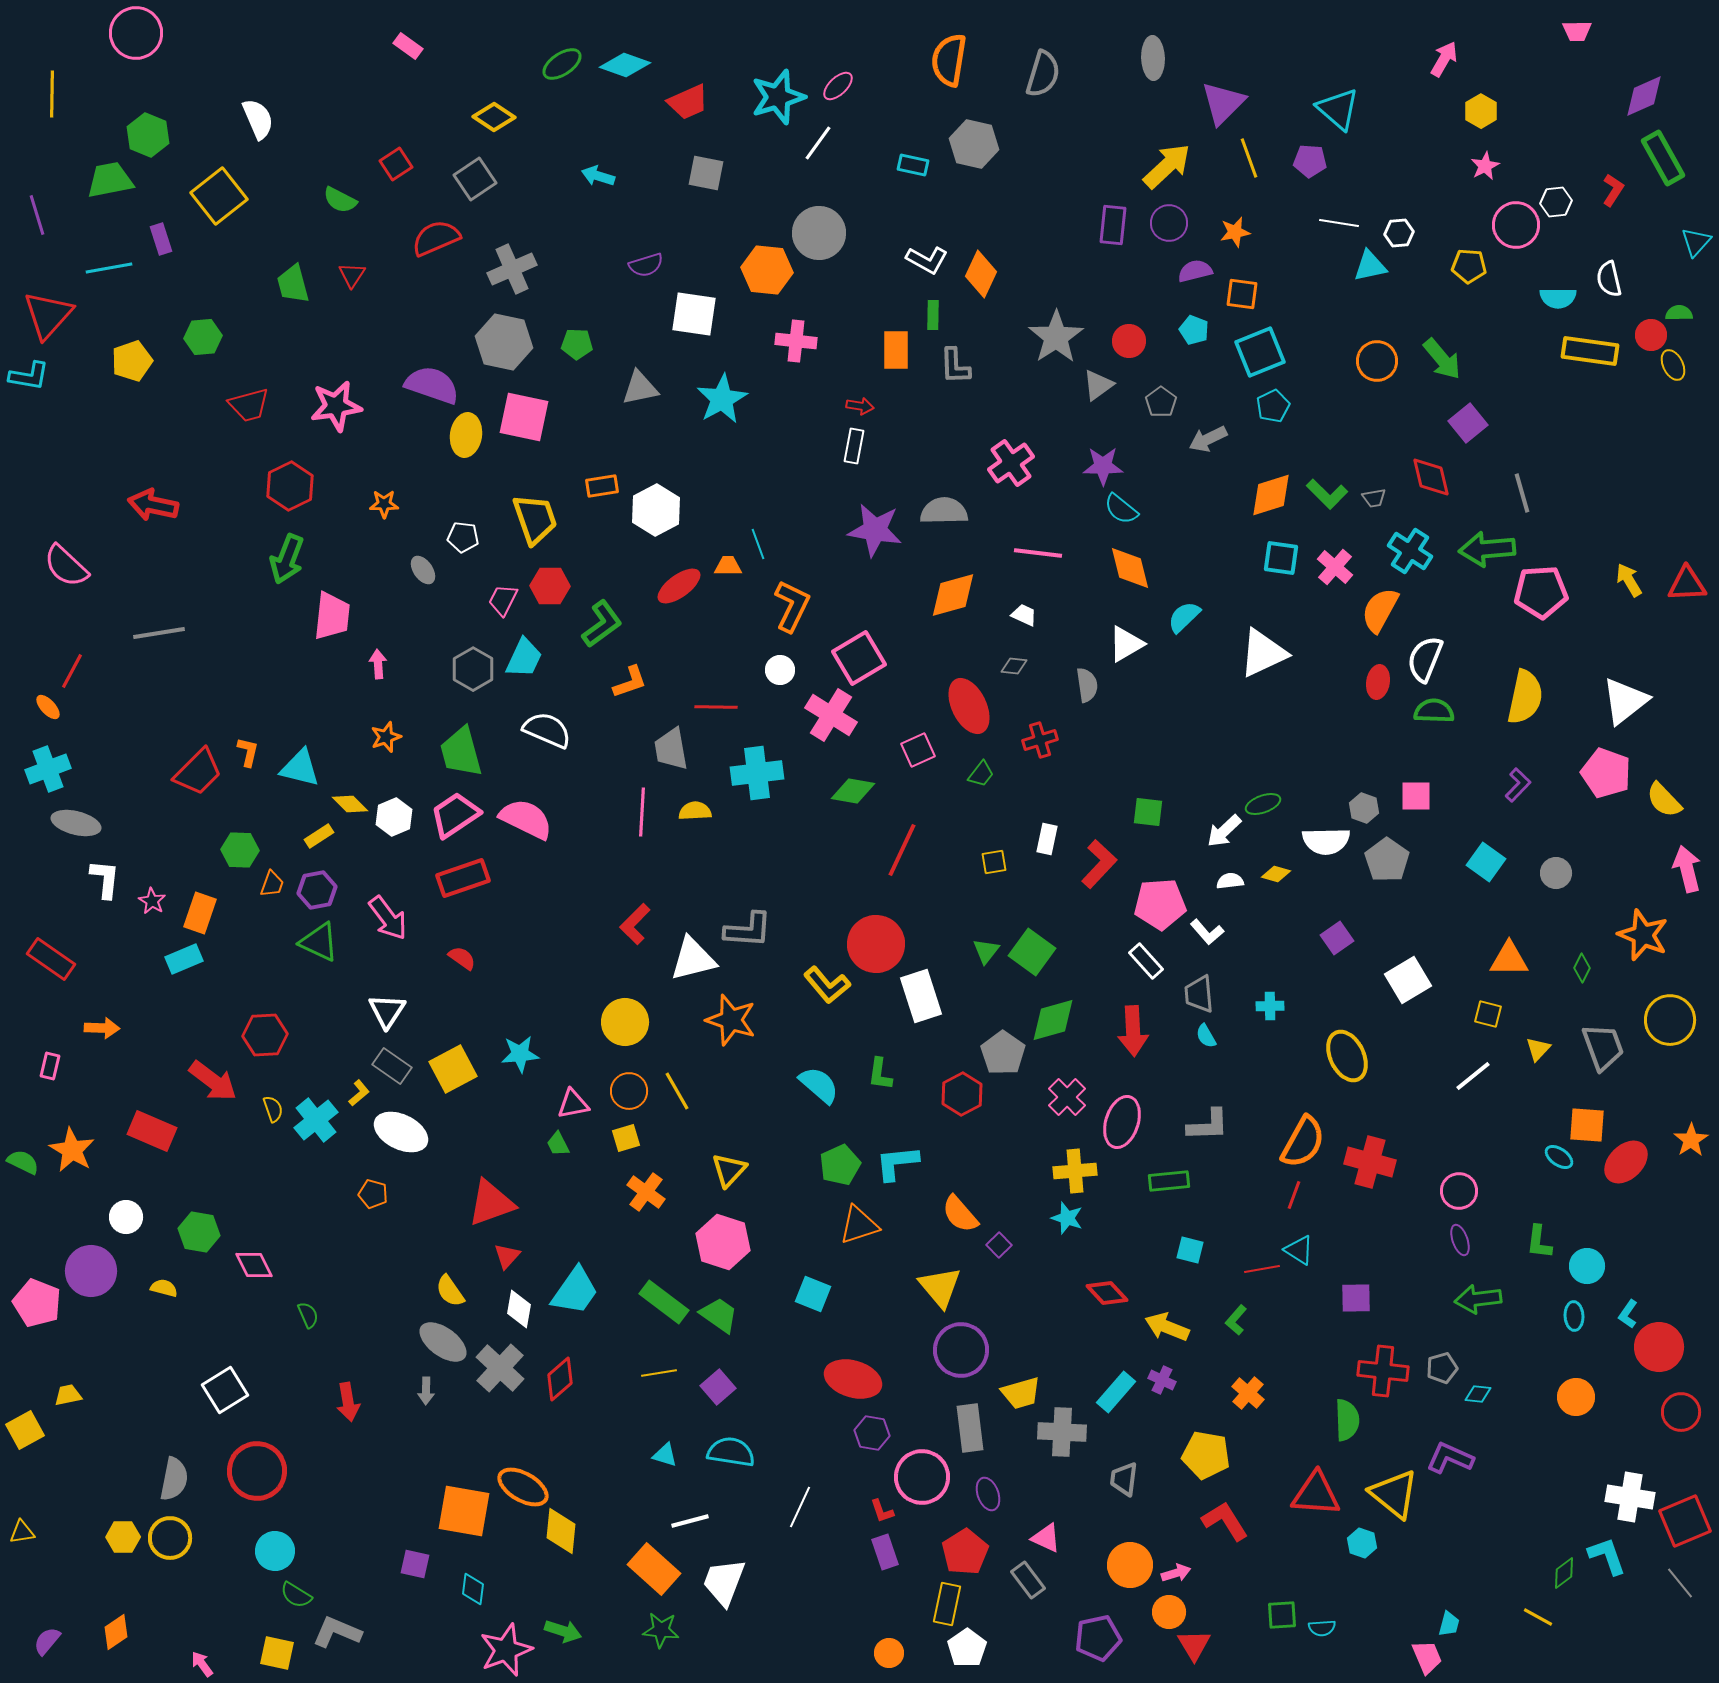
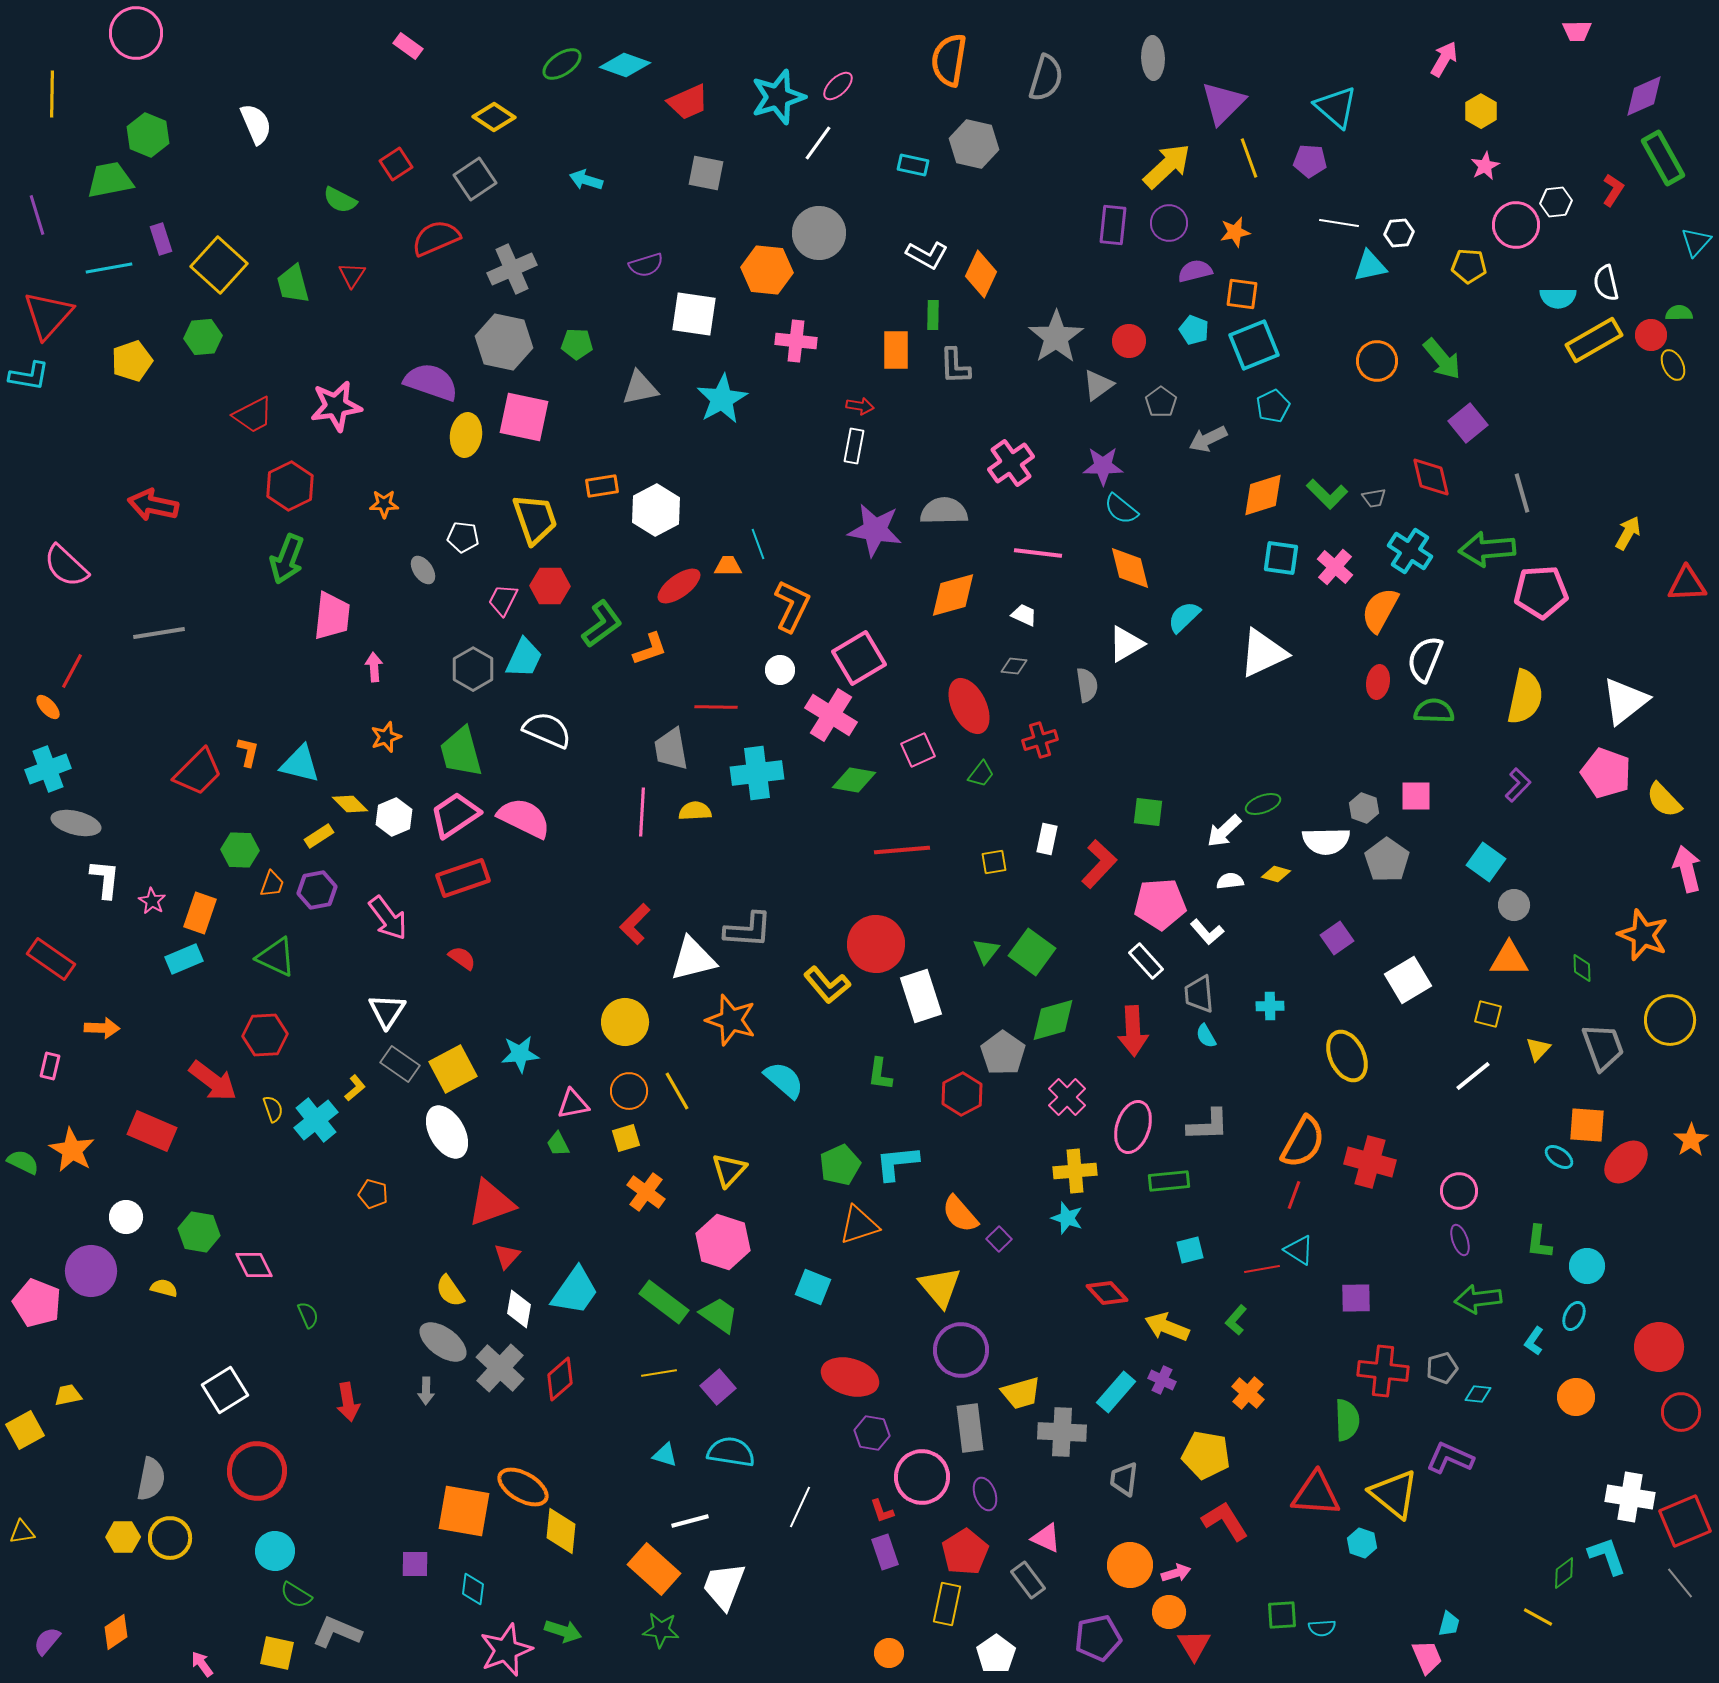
gray semicircle at (1043, 74): moved 3 px right, 4 px down
cyan triangle at (1338, 109): moved 2 px left, 2 px up
white semicircle at (258, 119): moved 2 px left, 5 px down
cyan arrow at (598, 176): moved 12 px left, 4 px down
yellow square at (219, 196): moved 69 px down; rotated 10 degrees counterclockwise
white L-shape at (927, 260): moved 5 px up
white semicircle at (1609, 279): moved 3 px left, 4 px down
yellow rectangle at (1590, 351): moved 4 px right, 11 px up; rotated 38 degrees counterclockwise
cyan square at (1260, 352): moved 6 px left, 7 px up
purple semicircle at (432, 385): moved 1 px left, 3 px up
red trapezoid at (249, 405): moved 4 px right, 10 px down; rotated 12 degrees counterclockwise
orange diamond at (1271, 495): moved 8 px left
yellow arrow at (1629, 580): moved 1 px left, 47 px up; rotated 60 degrees clockwise
pink arrow at (378, 664): moved 4 px left, 3 px down
orange L-shape at (630, 682): moved 20 px right, 33 px up
cyan triangle at (300, 768): moved 4 px up
green diamond at (853, 791): moved 1 px right, 11 px up
pink semicircle at (526, 819): moved 2 px left, 1 px up
red line at (902, 850): rotated 60 degrees clockwise
gray circle at (1556, 873): moved 42 px left, 32 px down
green triangle at (319, 942): moved 43 px left, 15 px down
green diamond at (1582, 968): rotated 28 degrees counterclockwise
gray rectangle at (392, 1066): moved 8 px right, 2 px up
cyan semicircle at (819, 1085): moved 35 px left, 5 px up
yellow L-shape at (359, 1093): moved 4 px left, 5 px up
pink ellipse at (1122, 1122): moved 11 px right, 5 px down
white ellipse at (401, 1132): moved 46 px right; rotated 34 degrees clockwise
purple square at (999, 1245): moved 6 px up
cyan square at (1190, 1250): rotated 28 degrees counterclockwise
cyan square at (813, 1294): moved 7 px up
cyan L-shape at (1628, 1314): moved 94 px left, 27 px down
cyan ellipse at (1574, 1316): rotated 28 degrees clockwise
red ellipse at (853, 1379): moved 3 px left, 2 px up
gray semicircle at (174, 1479): moved 23 px left
purple ellipse at (988, 1494): moved 3 px left
purple square at (415, 1564): rotated 12 degrees counterclockwise
white trapezoid at (724, 1582): moved 4 px down
white pentagon at (967, 1648): moved 29 px right, 6 px down
